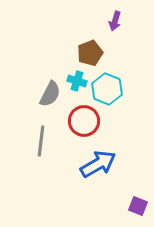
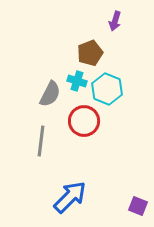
blue arrow: moved 28 px left, 33 px down; rotated 15 degrees counterclockwise
